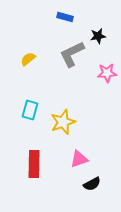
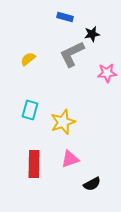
black star: moved 6 px left, 2 px up
pink triangle: moved 9 px left
